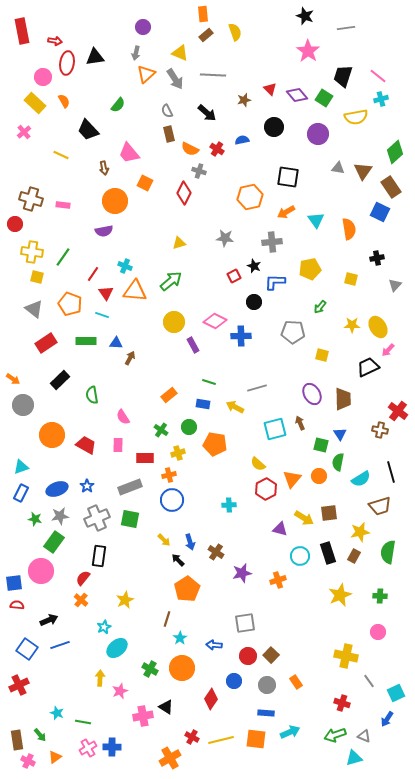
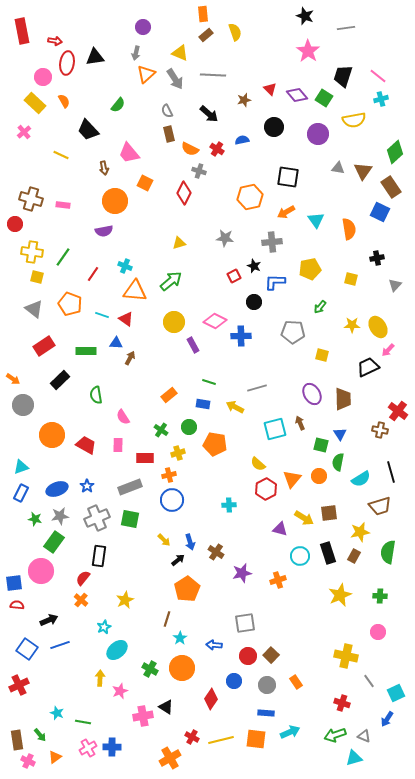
black arrow at (207, 113): moved 2 px right, 1 px down
yellow semicircle at (356, 117): moved 2 px left, 3 px down
red triangle at (106, 293): moved 20 px right, 26 px down; rotated 21 degrees counterclockwise
green rectangle at (86, 341): moved 10 px down
red rectangle at (46, 343): moved 2 px left, 3 px down
green semicircle at (92, 395): moved 4 px right
black arrow at (178, 560): rotated 96 degrees clockwise
cyan ellipse at (117, 648): moved 2 px down
